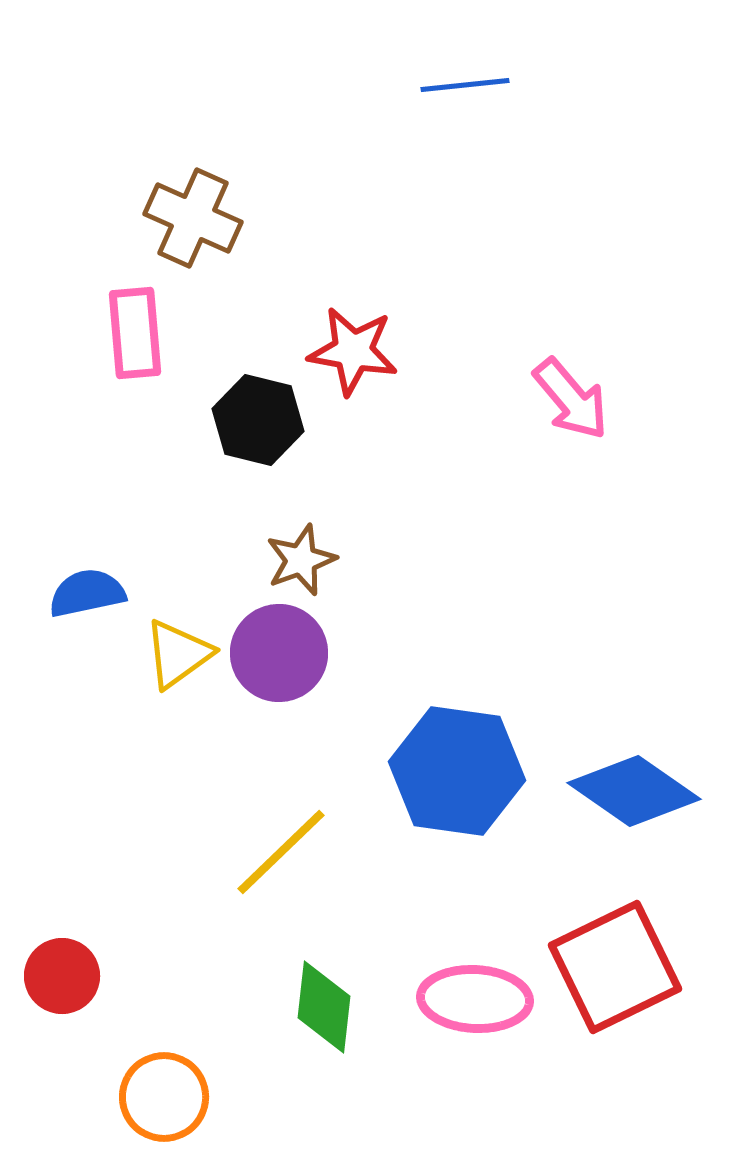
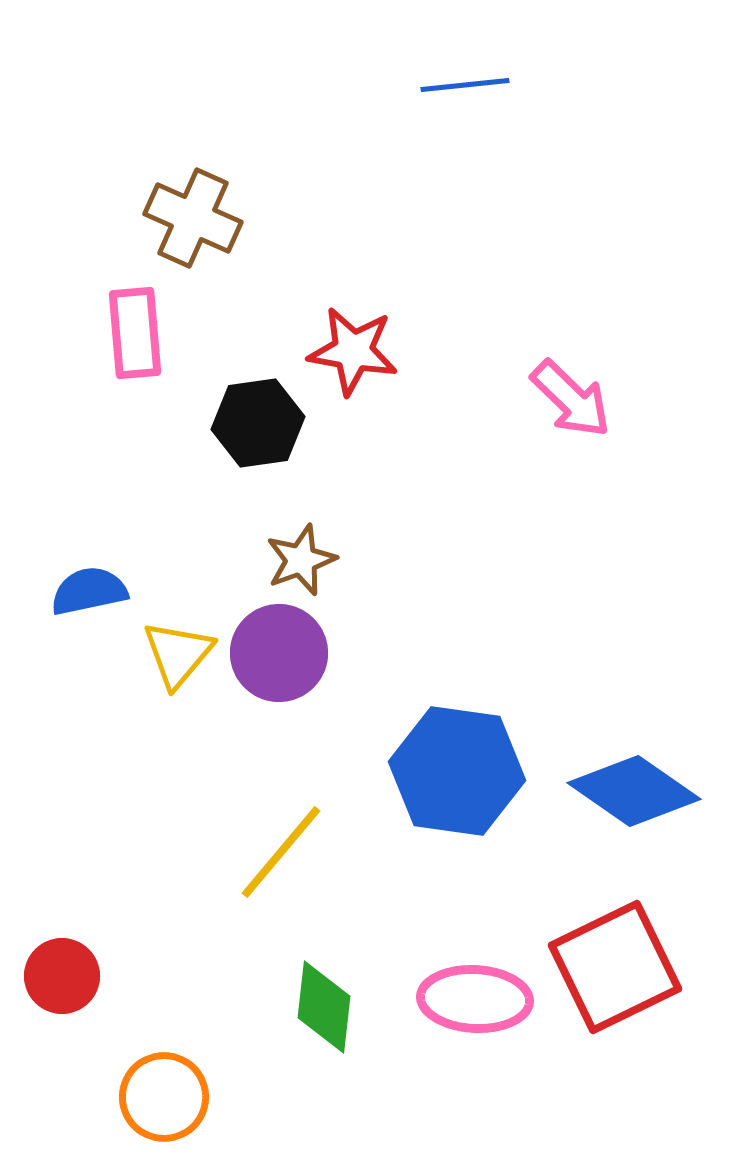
pink arrow: rotated 6 degrees counterclockwise
black hexagon: moved 3 px down; rotated 22 degrees counterclockwise
blue semicircle: moved 2 px right, 2 px up
yellow triangle: rotated 14 degrees counterclockwise
yellow line: rotated 6 degrees counterclockwise
